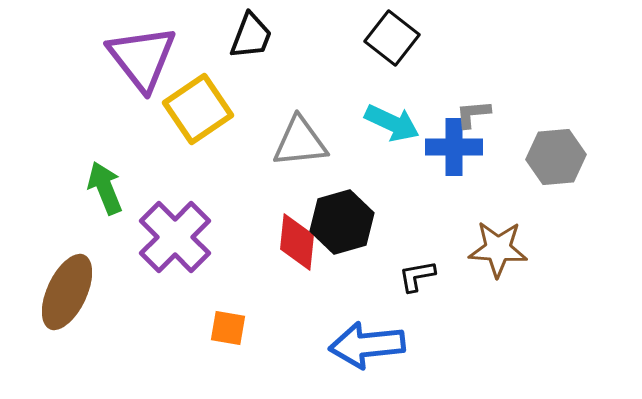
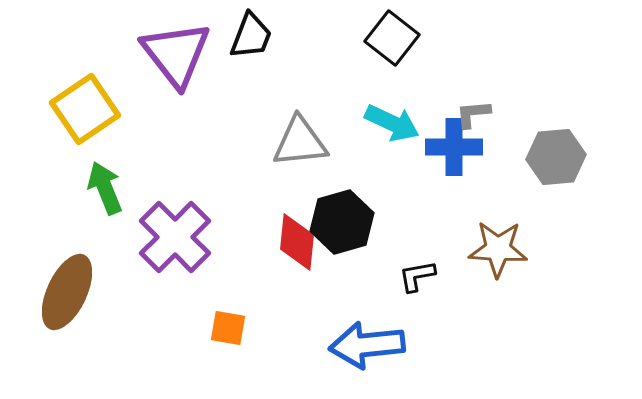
purple triangle: moved 34 px right, 4 px up
yellow square: moved 113 px left
